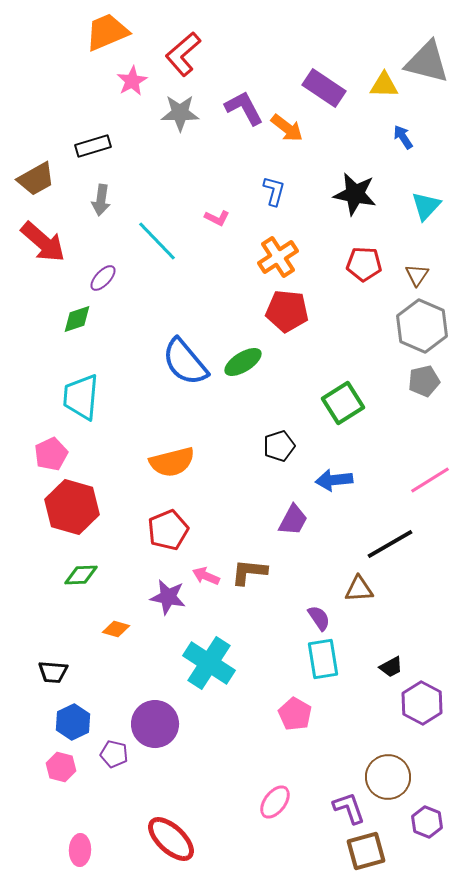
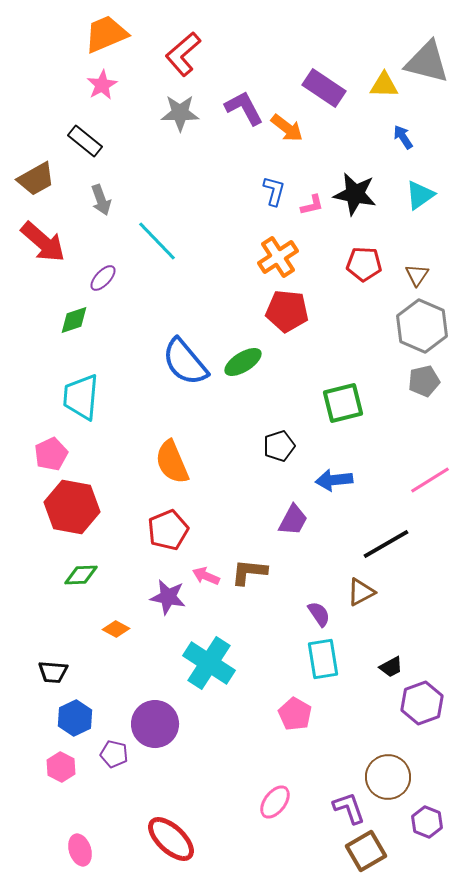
orange trapezoid at (107, 32): moved 1 px left, 2 px down
pink star at (132, 81): moved 30 px left, 4 px down
black rectangle at (93, 146): moved 8 px left, 5 px up; rotated 56 degrees clockwise
gray arrow at (101, 200): rotated 28 degrees counterclockwise
cyan triangle at (426, 206): moved 6 px left, 11 px up; rotated 12 degrees clockwise
pink L-shape at (217, 218): moved 95 px right, 13 px up; rotated 40 degrees counterclockwise
green diamond at (77, 319): moved 3 px left, 1 px down
green square at (343, 403): rotated 18 degrees clockwise
orange semicircle at (172, 462): rotated 81 degrees clockwise
red hexagon at (72, 507): rotated 6 degrees counterclockwise
black line at (390, 544): moved 4 px left
brown triangle at (359, 589): moved 2 px right, 3 px down; rotated 24 degrees counterclockwise
purple semicircle at (319, 618): moved 4 px up
orange diamond at (116, 629): rotated 12 degrees clockwise
purple hexagon at (422, 703): rotated 12 degrees clockwise
blue hexagon at (73, 722): moved 2 px right, 4 px up
pink hexagon at (61, 767): rotated 12 degrees clockwise
pink ellipse at (80, 850): rotated 20 degrees counterclockwise
brown square at (366, 851): rotated 15 degrees counterclockwise
